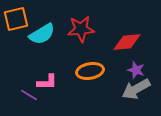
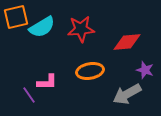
orange square: moved 2 px up
cyan semicircle: moved 7 px up
purple star: moved 9 px right
gray arrow: moved 9 px left, 5 px down
purple line: rotated 24 degrees clockwise
